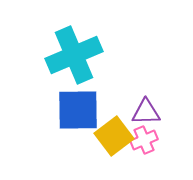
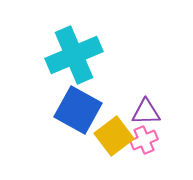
blue square: rotated 30 degrees clockwise
